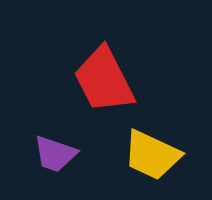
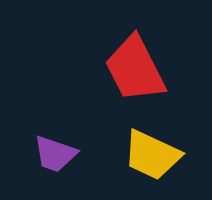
red trapezoid: moved 31 px right, 11 px up
